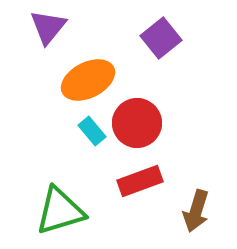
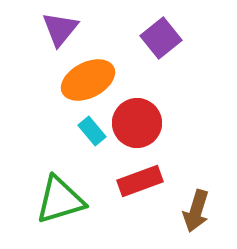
purple triangle: moved 12 px right, 2 px down
green triangle: moved 11 px up
